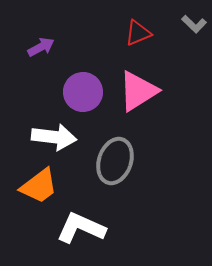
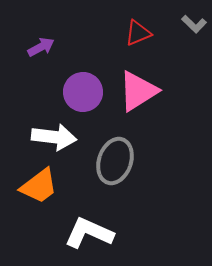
white L-shape: moved 8 px right, 5 px down
